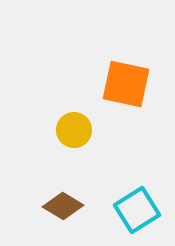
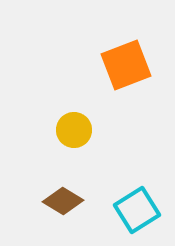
orange square: moved 19 px up; rotated 33 degrees counterclockwise
brown diamond: moved 5 px up
